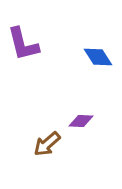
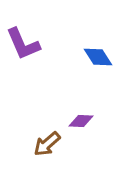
purple L-shape: rotated 9 degrees counterclockwise
